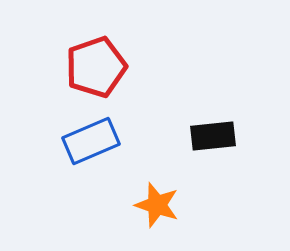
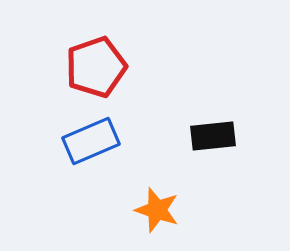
orange star: moved 5 px down
